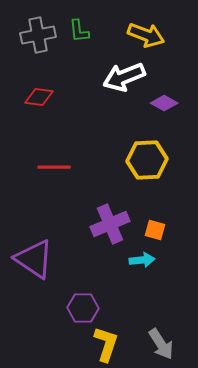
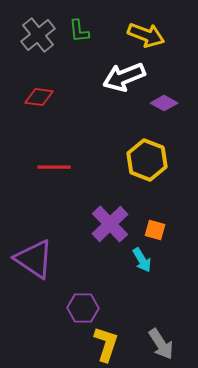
gray cross: rotated 28 degrees counterclockwise
yellow hexagon: rotated 24 degrees clockwise
purple cross: rotated 21 degrees counterclockwise
cyan arrow: rotated 65 degrees clockwise
